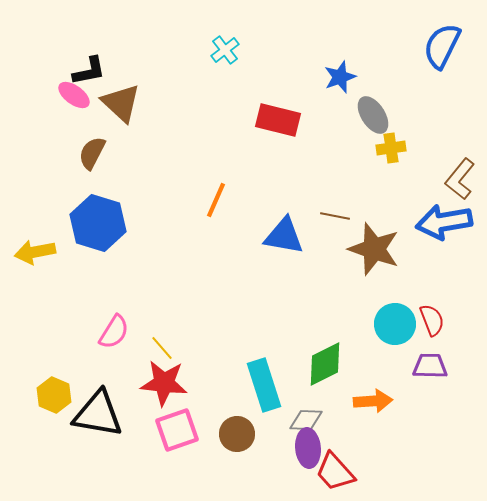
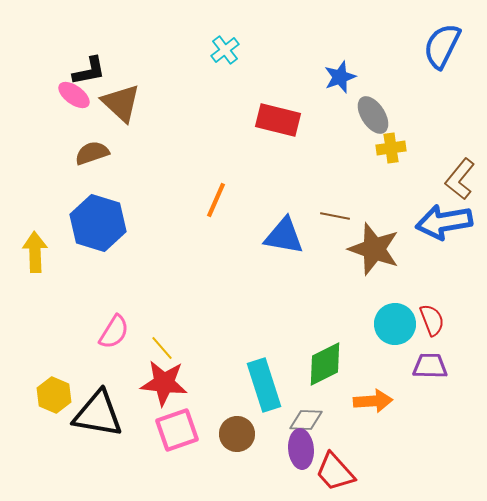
brown semicircle: rotated 44 degrees clockwise
yellow arrow: rotated 99 degrees clockwise
purple ellipse: moved 7 px left, 1 px down
